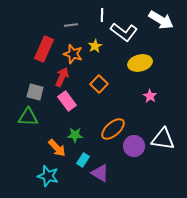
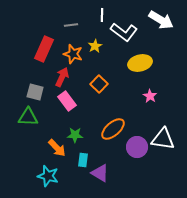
purple circle: moved 3 px right, 1 px down
cyan rectangle: rotated 24 degrees counterclockwise
